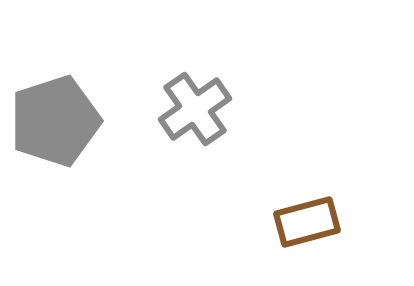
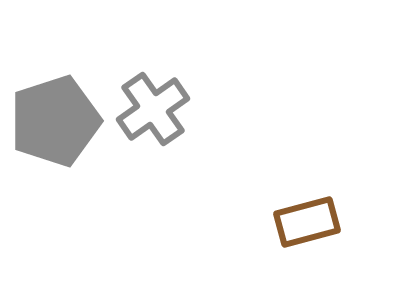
gray cross: moved 42 px left
